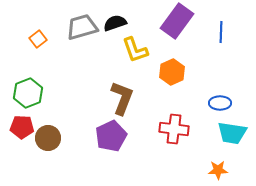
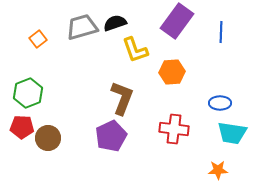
orange hexagon: rotated 20 degrees clockwise
